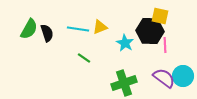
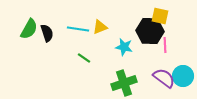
cyan star: moved 1 px left, 4 px down; rotated 18 degrees counterclockwise
